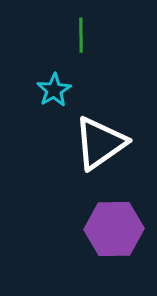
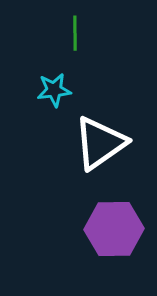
green line: moved 6 px left, 2 px up
cyan star: rotated 24 degrees clockwise
